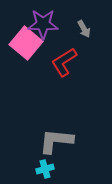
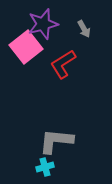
purple star: rotated 16 degrees counterclockwise
pink square: moved 4 px down; rotated 12 degrees clockwise
red L-shape: moved 1 px left, 2 px down
cyan cross: moved 2 px up
